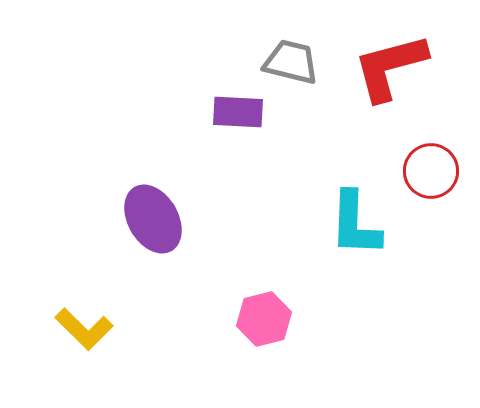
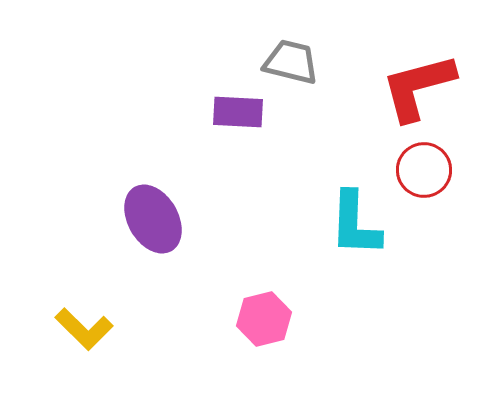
red L-shape: moved 28 px right, 20 px down
red circle: moved 7 px left, 1 px up
